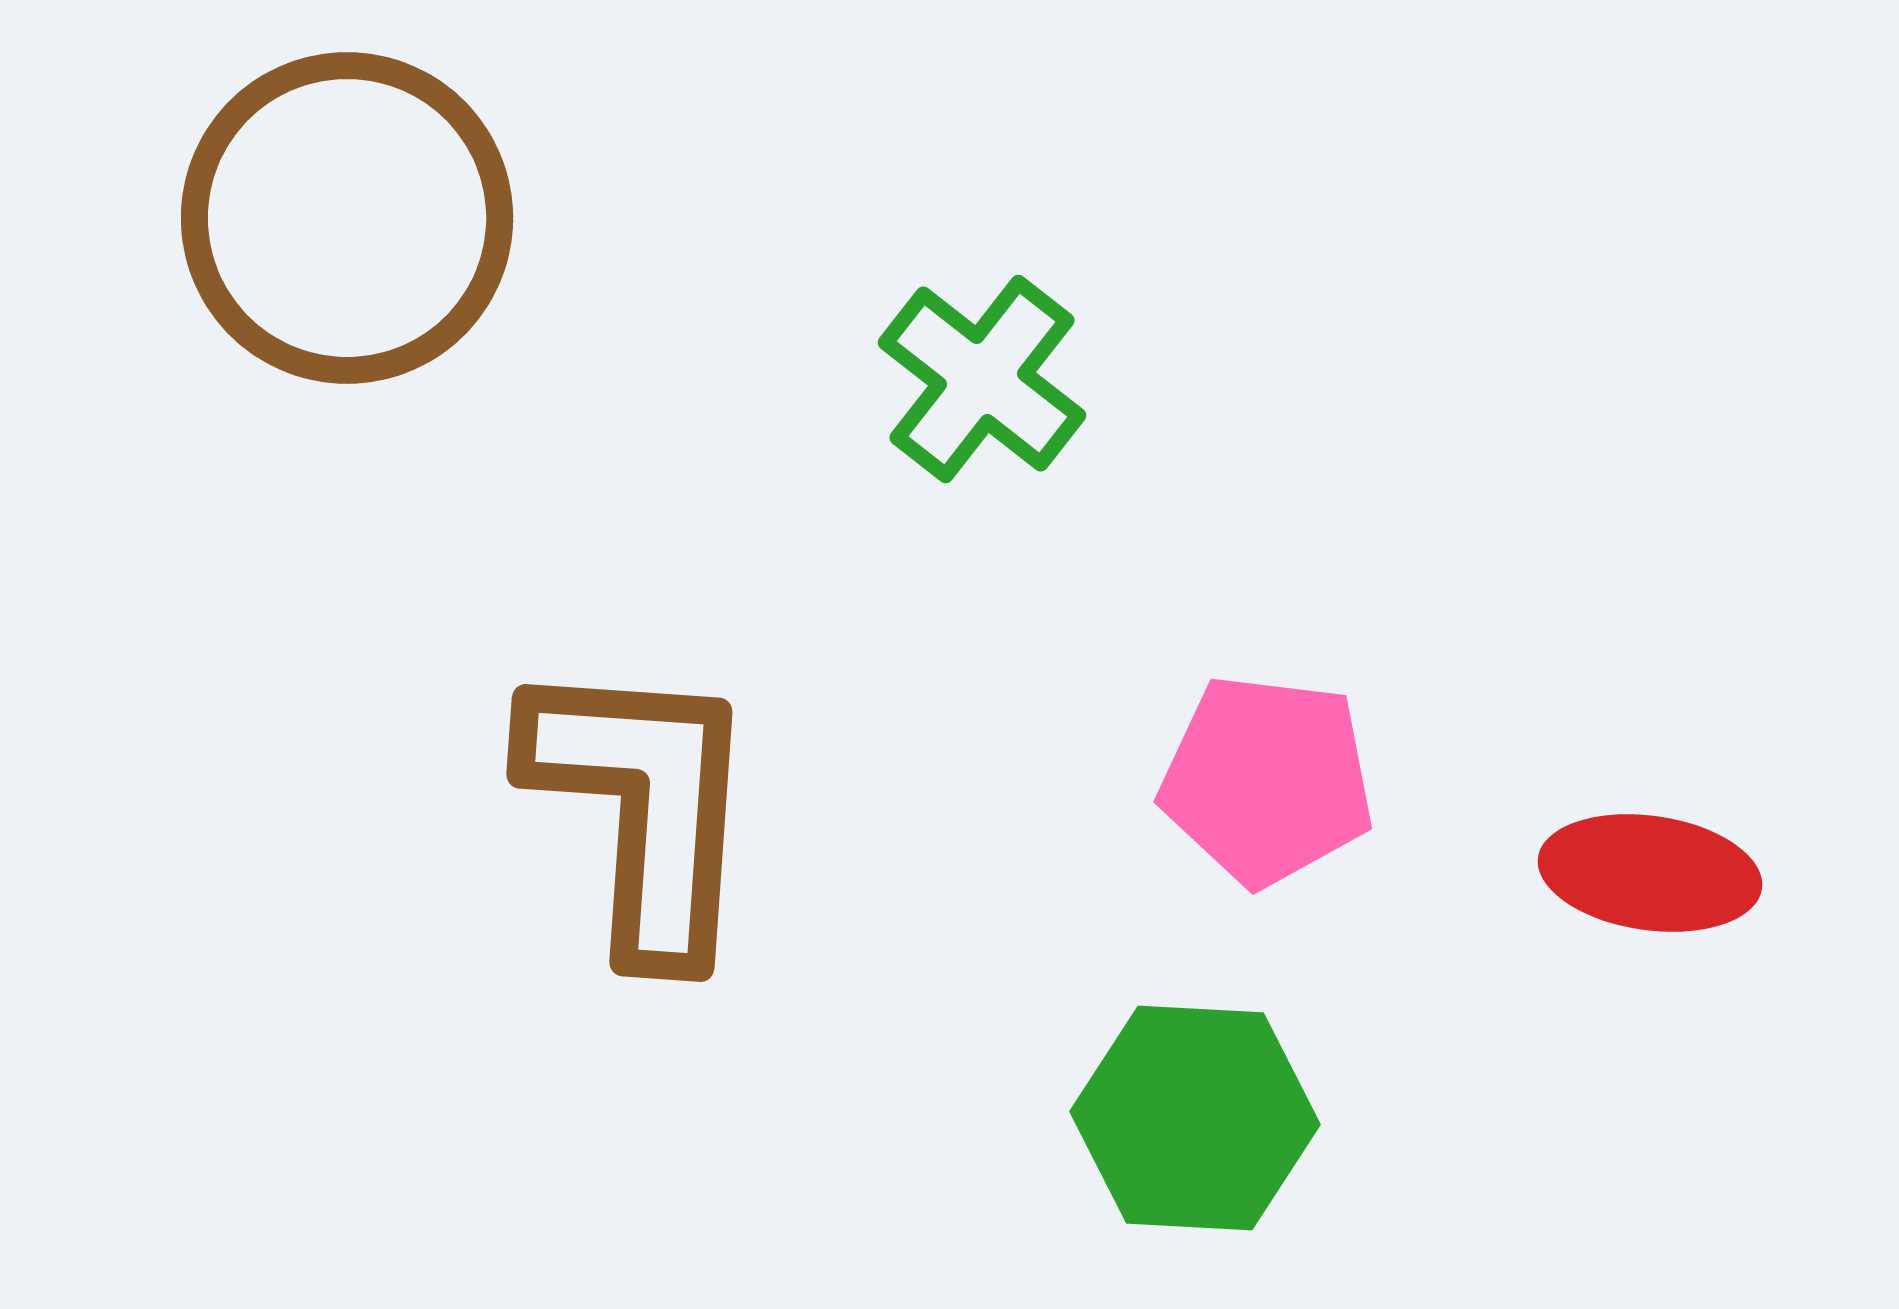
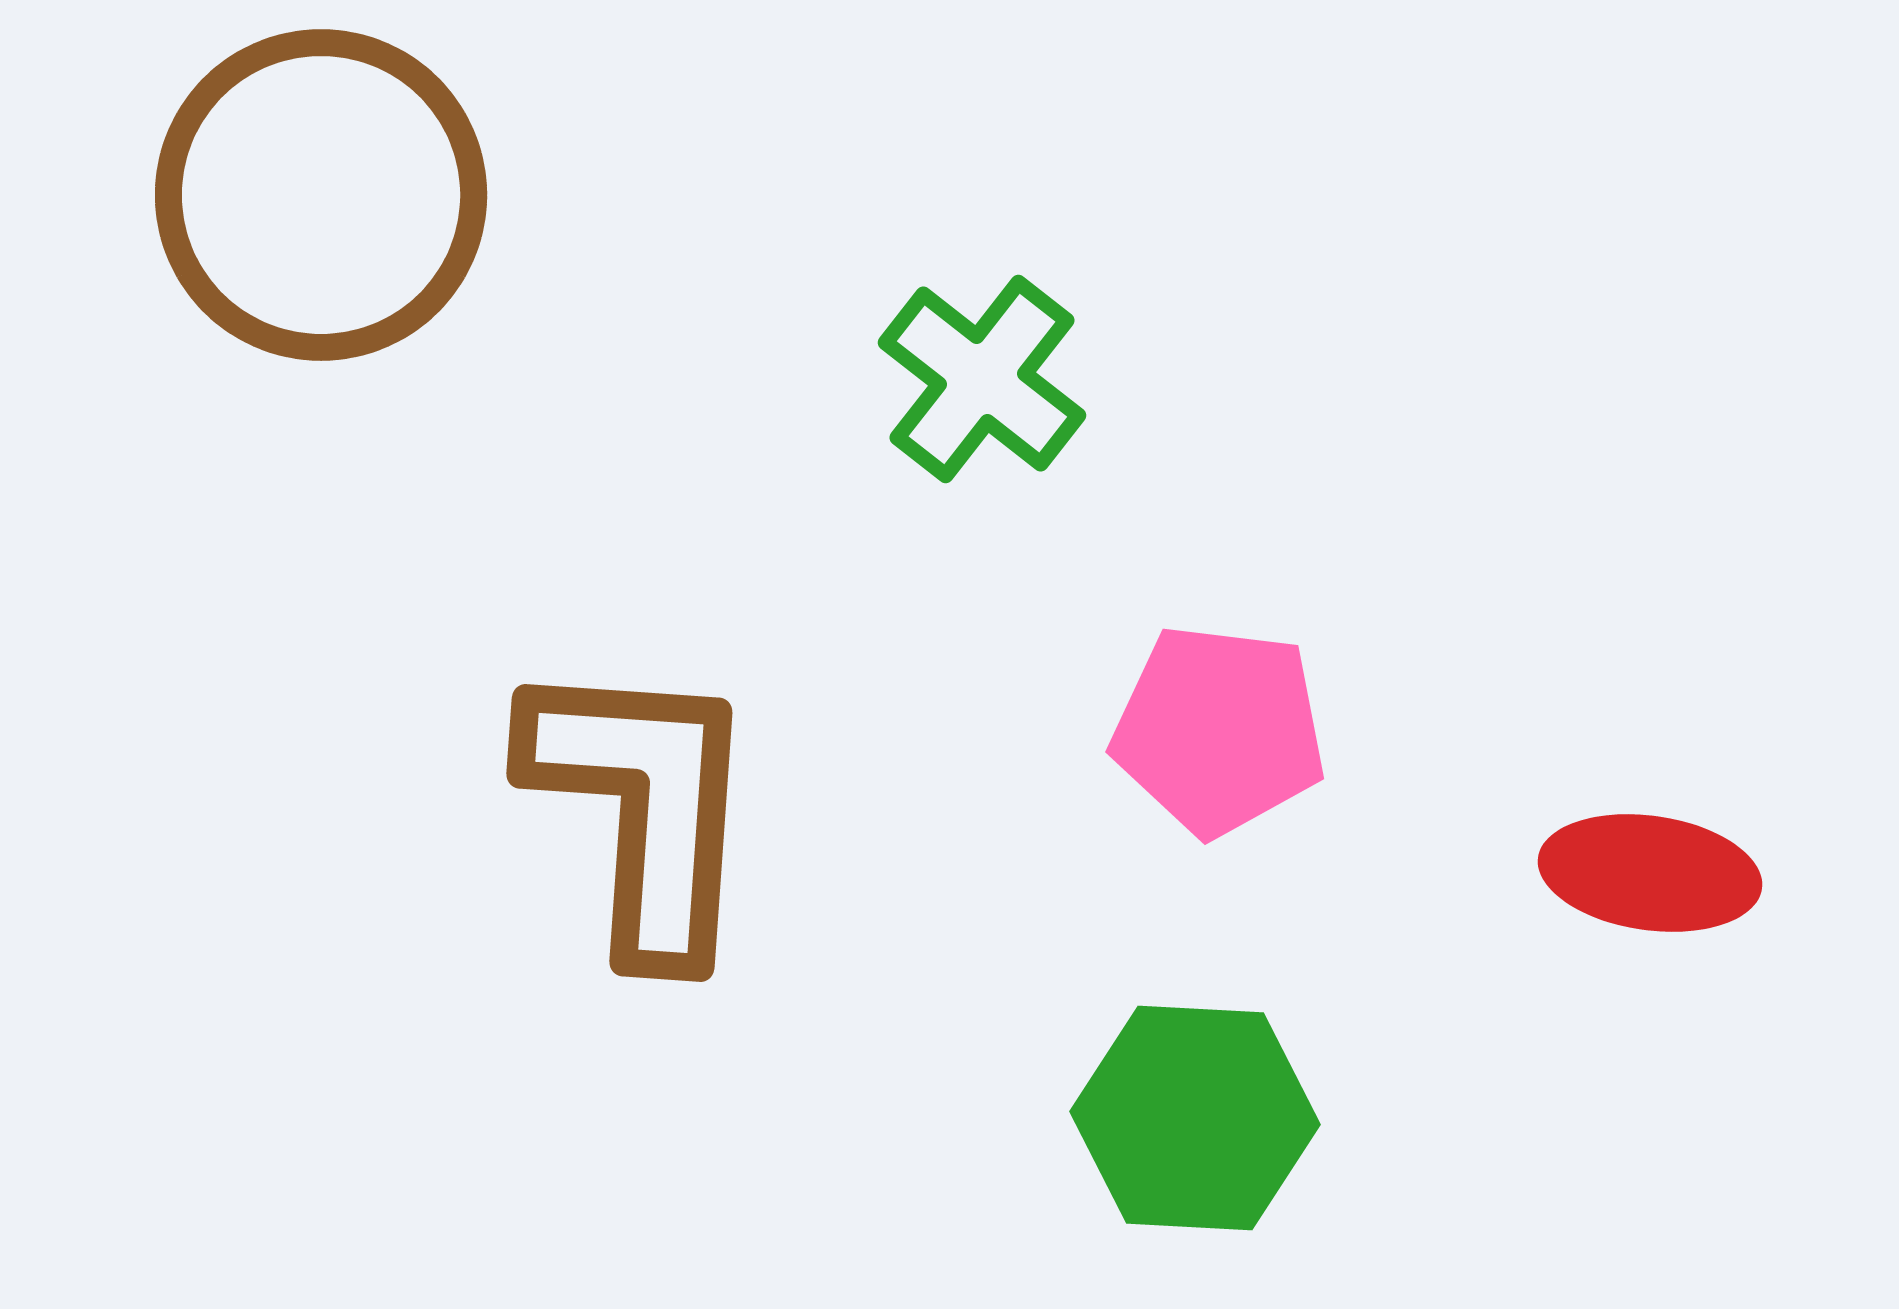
brown circle: moved 26 px left, 23 px up
pink pentagon: moved 48 px left, 50 px up
